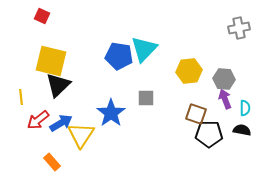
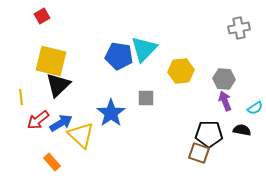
red square: rotated 35 degrees clockwise
yellow hexagon: moved 8 px left
purple arrow: moved 2 px down
cyan semicircle: moved 10 px right; rotated 56 degrees clockwise
brown square: moved 3 px right, 39 px down
yellow triangle: rotated 20 degrees counterclockwise
